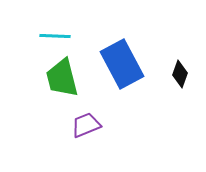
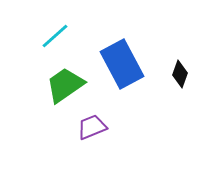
cyan line: rotated 44 degrees counterclockwise
green trapezoid: moved 3 px right, 7 px down; rotated 69 degrees clockwise
purple trapezoid: moved 6 px right, 2 px down
